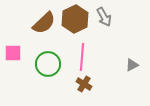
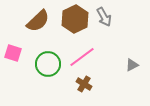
brown semicircle: moved 6 px left, 2 px up
pink square: rotated 18 degrees clockwise
pink line: rotated 48 degrees clockwise
